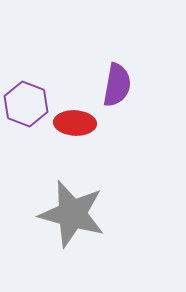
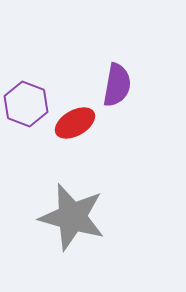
red ellipse: rotated 33 degrees counterclockwise
gray star: moved 3 px down
